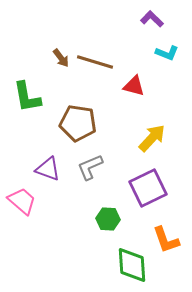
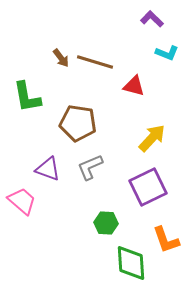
purple square: moved 1 px up
green hexagon: moved 2 px left, 4 px down
green diamond: moved 1 px left, 2 px up
